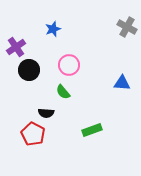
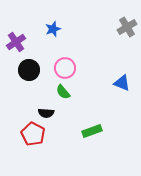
gray cross: rotated 30 degrees clockwise
purple cross: moved 5 px up
pink circle: moved 4 px left, 3 px down
blue triangle: rotated 18 degrees clockwise
green rectangle: moved 1 px down
